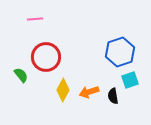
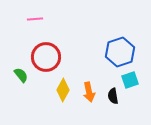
orange arrow: rotated 84 degrees counterclockwise
